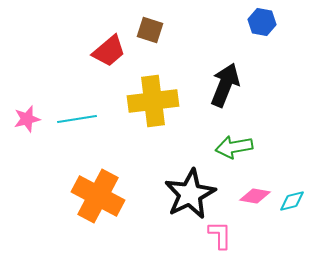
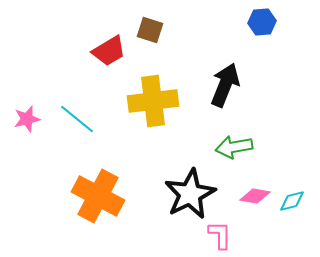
blue hexagon: rotated 16 degrees counterclockwise
red trapezoid: rotated 9 degrees clockwise
cyan line: rotated 48 degrees clockwise
